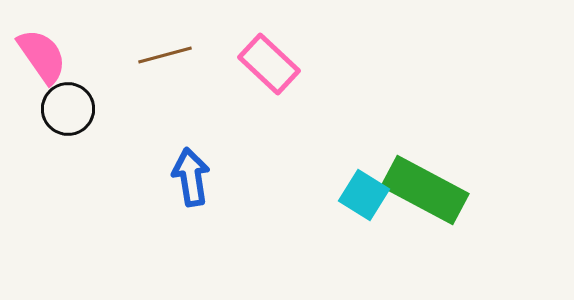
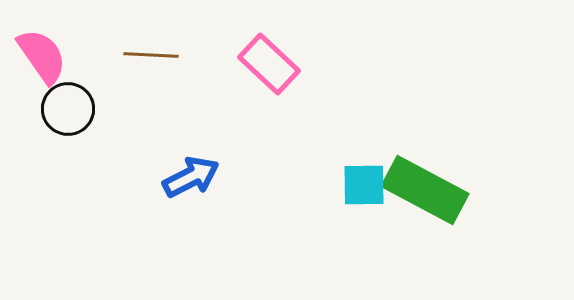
brown line: moved 14 px left; rotated 18 degrees clockwise
blue arrow: rotated 72 degrees clockwise
cyan square: moved 10 px up; rotated 33 degrees counterclockwise
